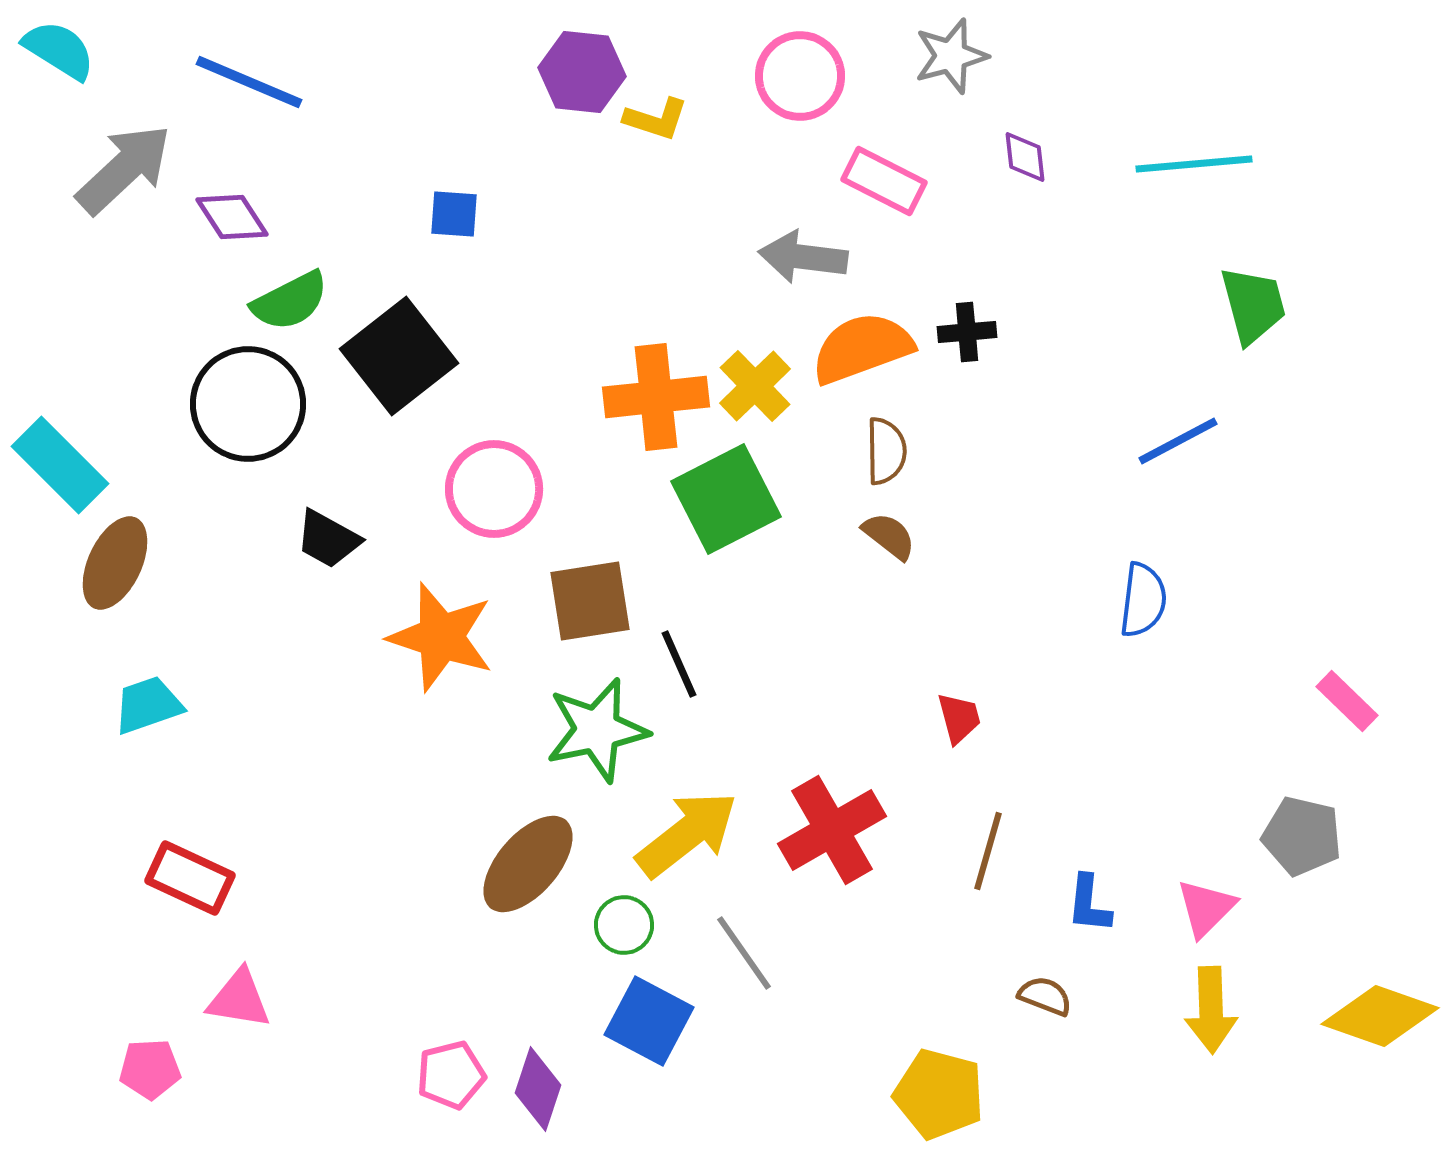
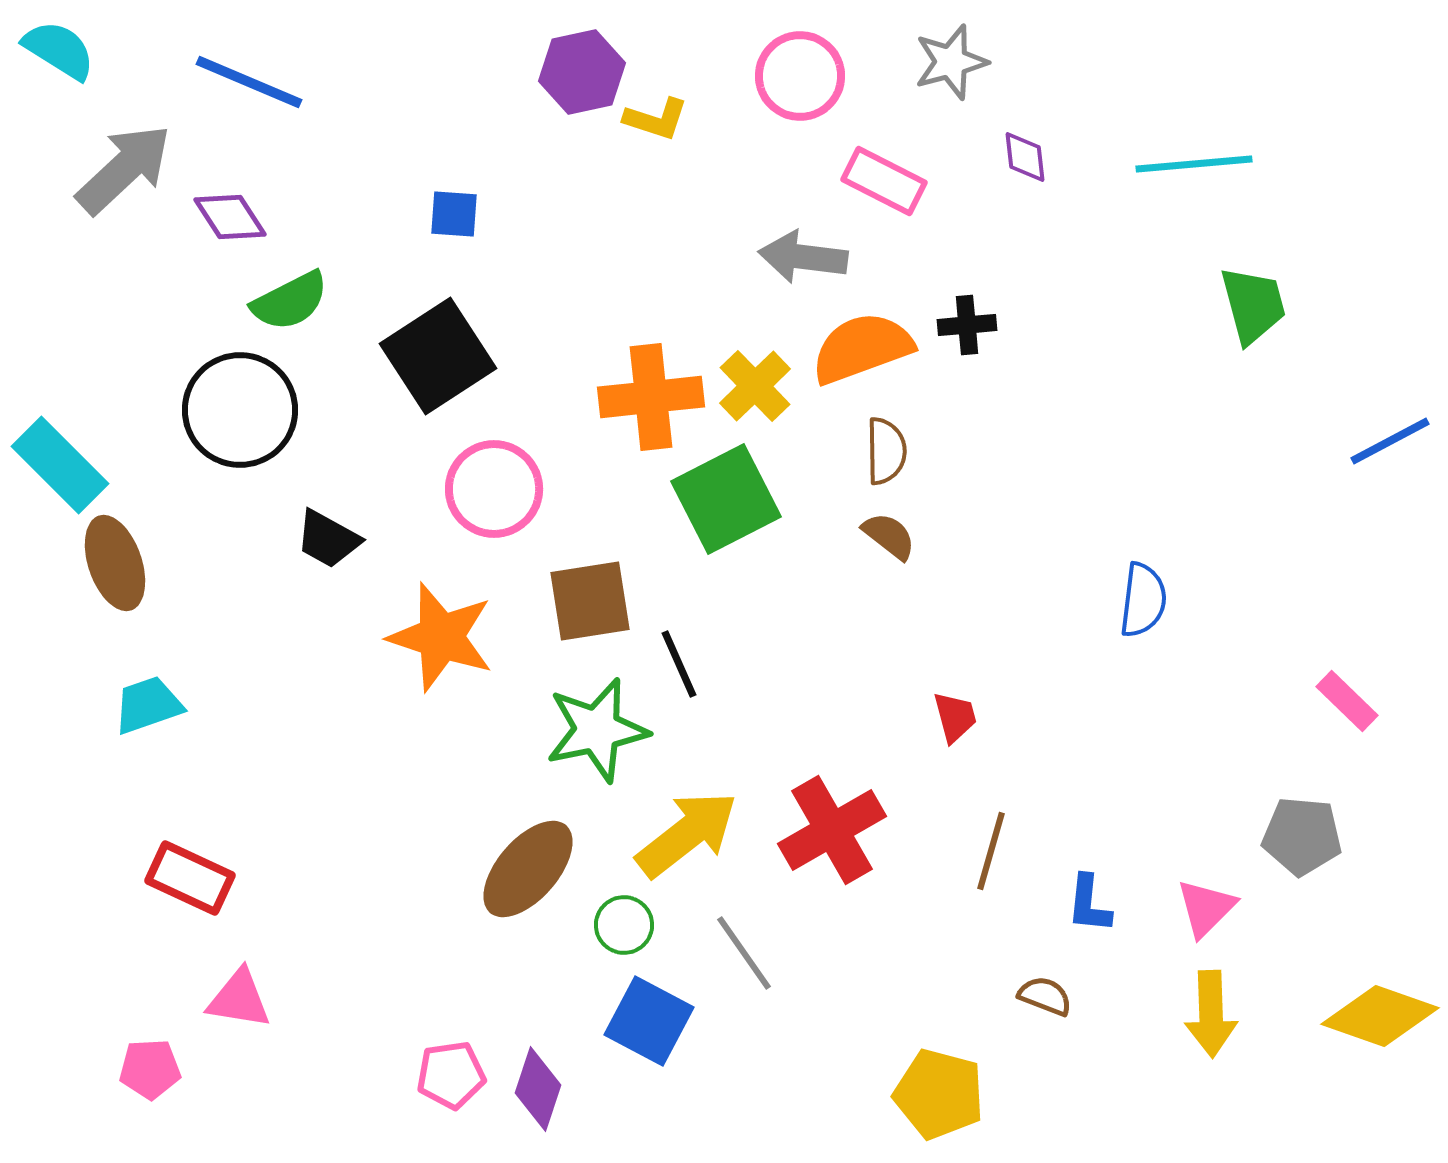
gray star at (951, 56): moved 6 px down
purple hexagon at (582, 72): rotated 18 degrees counterclockwise
purple diamond at (232, 217): moved 2 px left
black cross at (967, 332): moved 7 px up
black square at (399, 356): moved 39 px right; rotated 5 degrees clockwise
orange cross at (656, 397): moved 5 px left
black circle at (248, 404): moved 8 px left, 6 px down
blue line at (1178, 441): moved 212 px right
brown ellipse at (115, 563): rotated 44 degrees counterclockwise
red trapezoid at (959, 718): moved 4 px left, 1 px up
gray pentagon at (1302, 836): rotated 8 degrees counterclockwise
brown line at (988, 851): moved 3 px right
brown ellipse at (528, 864): moved 5 px down
yellow arrow at (1211, 1010): moved 4 px down
pink pentagon at (451, 1075): rotated 6 degrees clockwise
